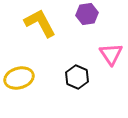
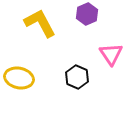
purple hexagon: rotated 15 degrees counterclockwise
yellow ellipse: rotated 28 degrees clockwise
